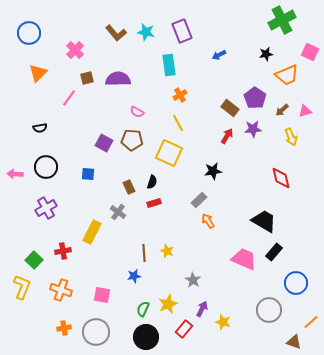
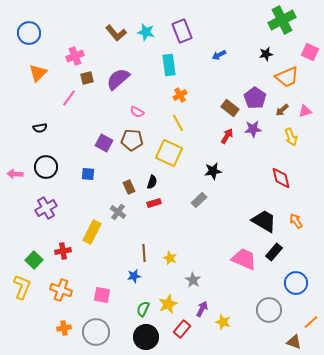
pink cross at (75, 50): moved 6 px down; rotated 24 degrees clockwise
orange trapezoid at (287, 75): moved 2 px down
purple semicircle at (118, 79): rotated 40 degrees counterclockwise
orange arrow at (208, 221): moved 88 px right
yellow star at (167, 251): moved 3 px right, 7 px down
red rectangle at (184, 329): moved 2 px left
